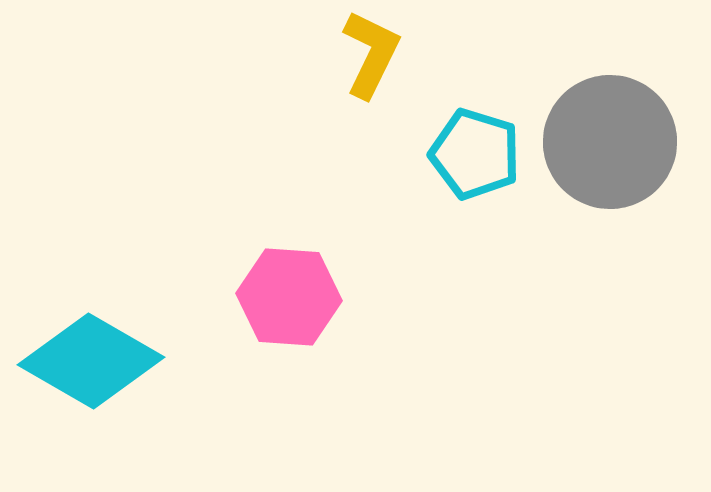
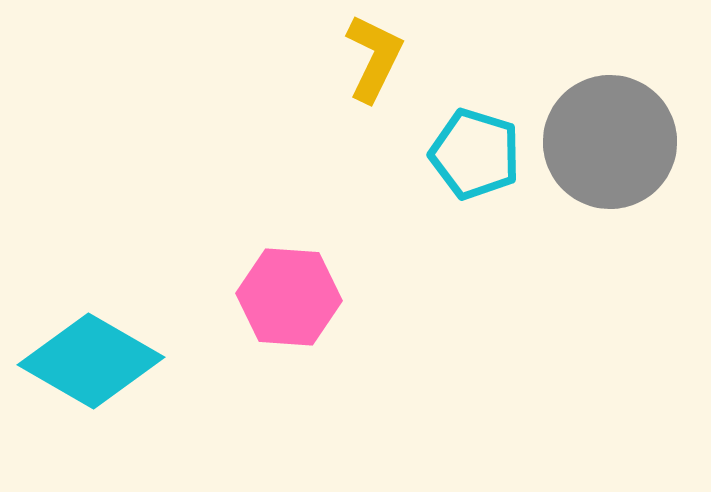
yellow L-shape: moved 3 px right, 4 px down
